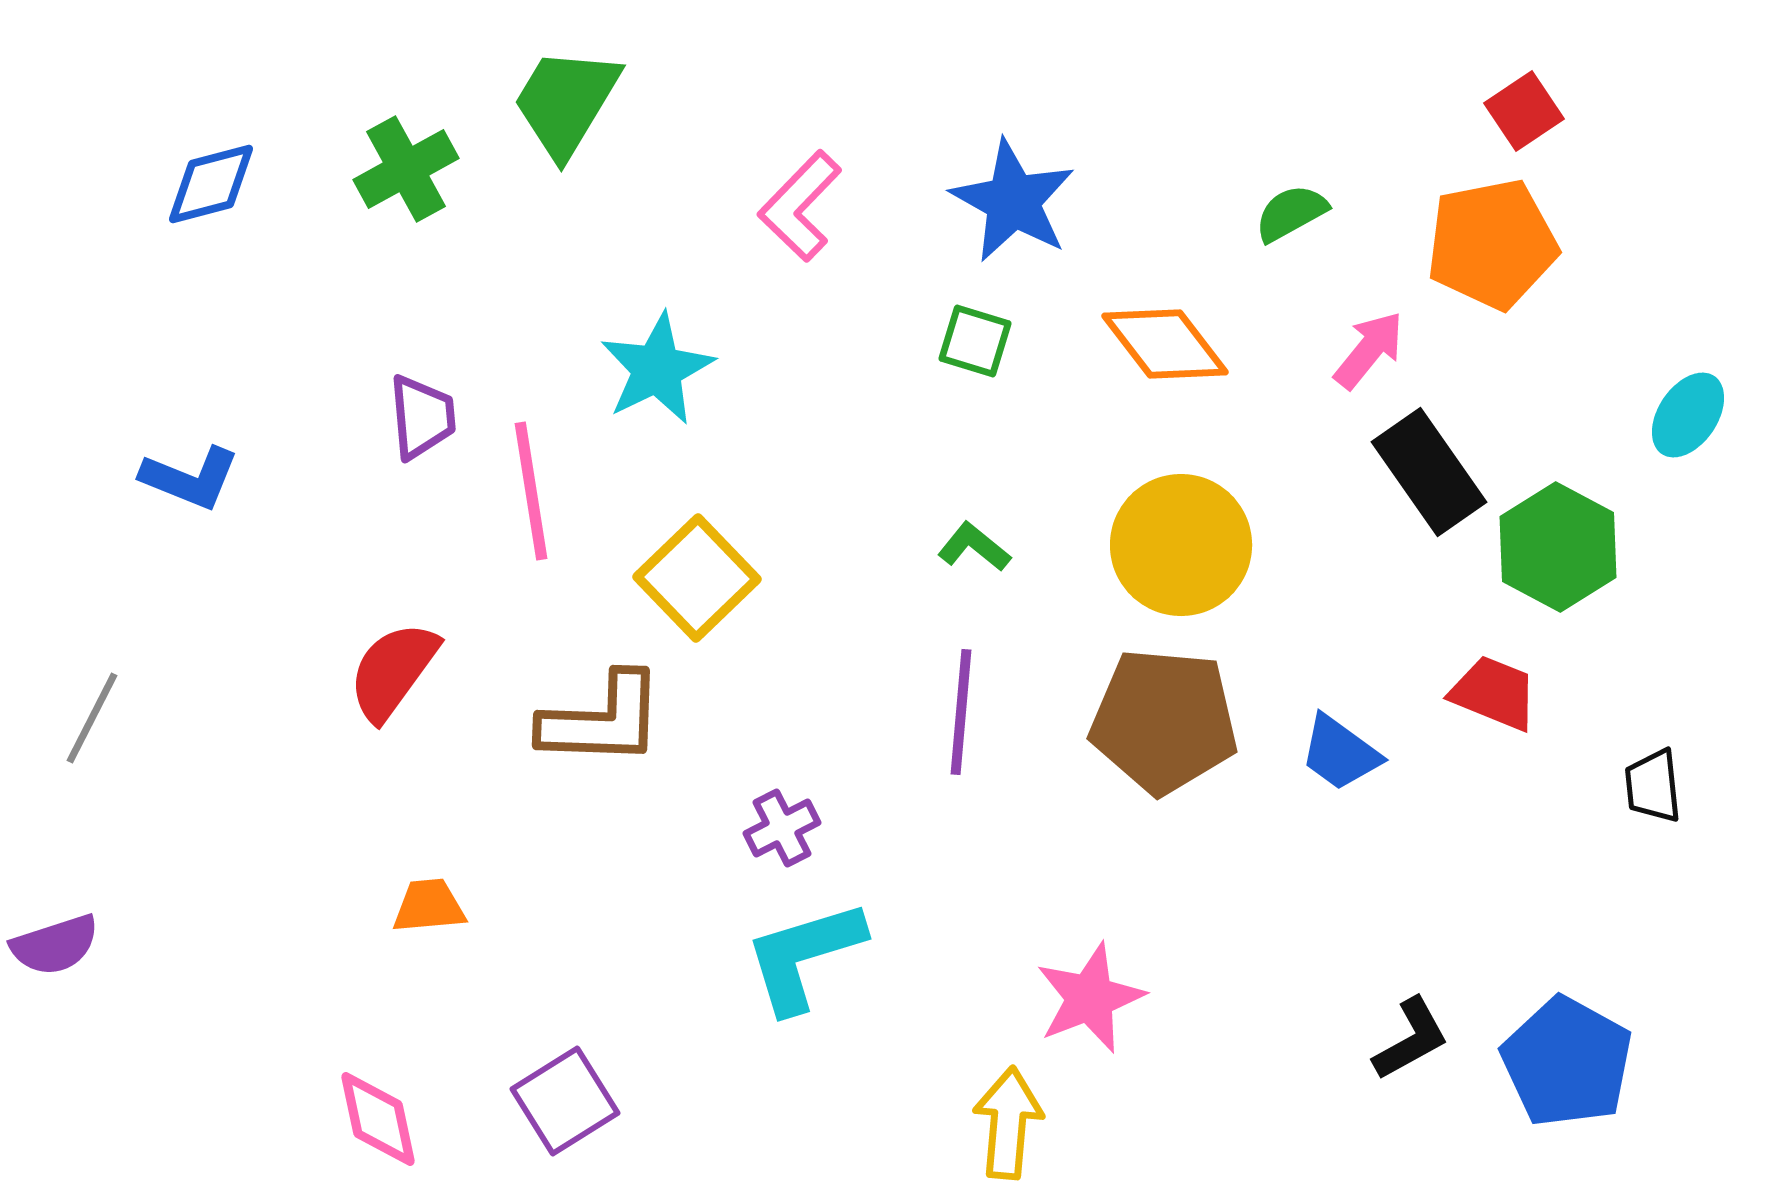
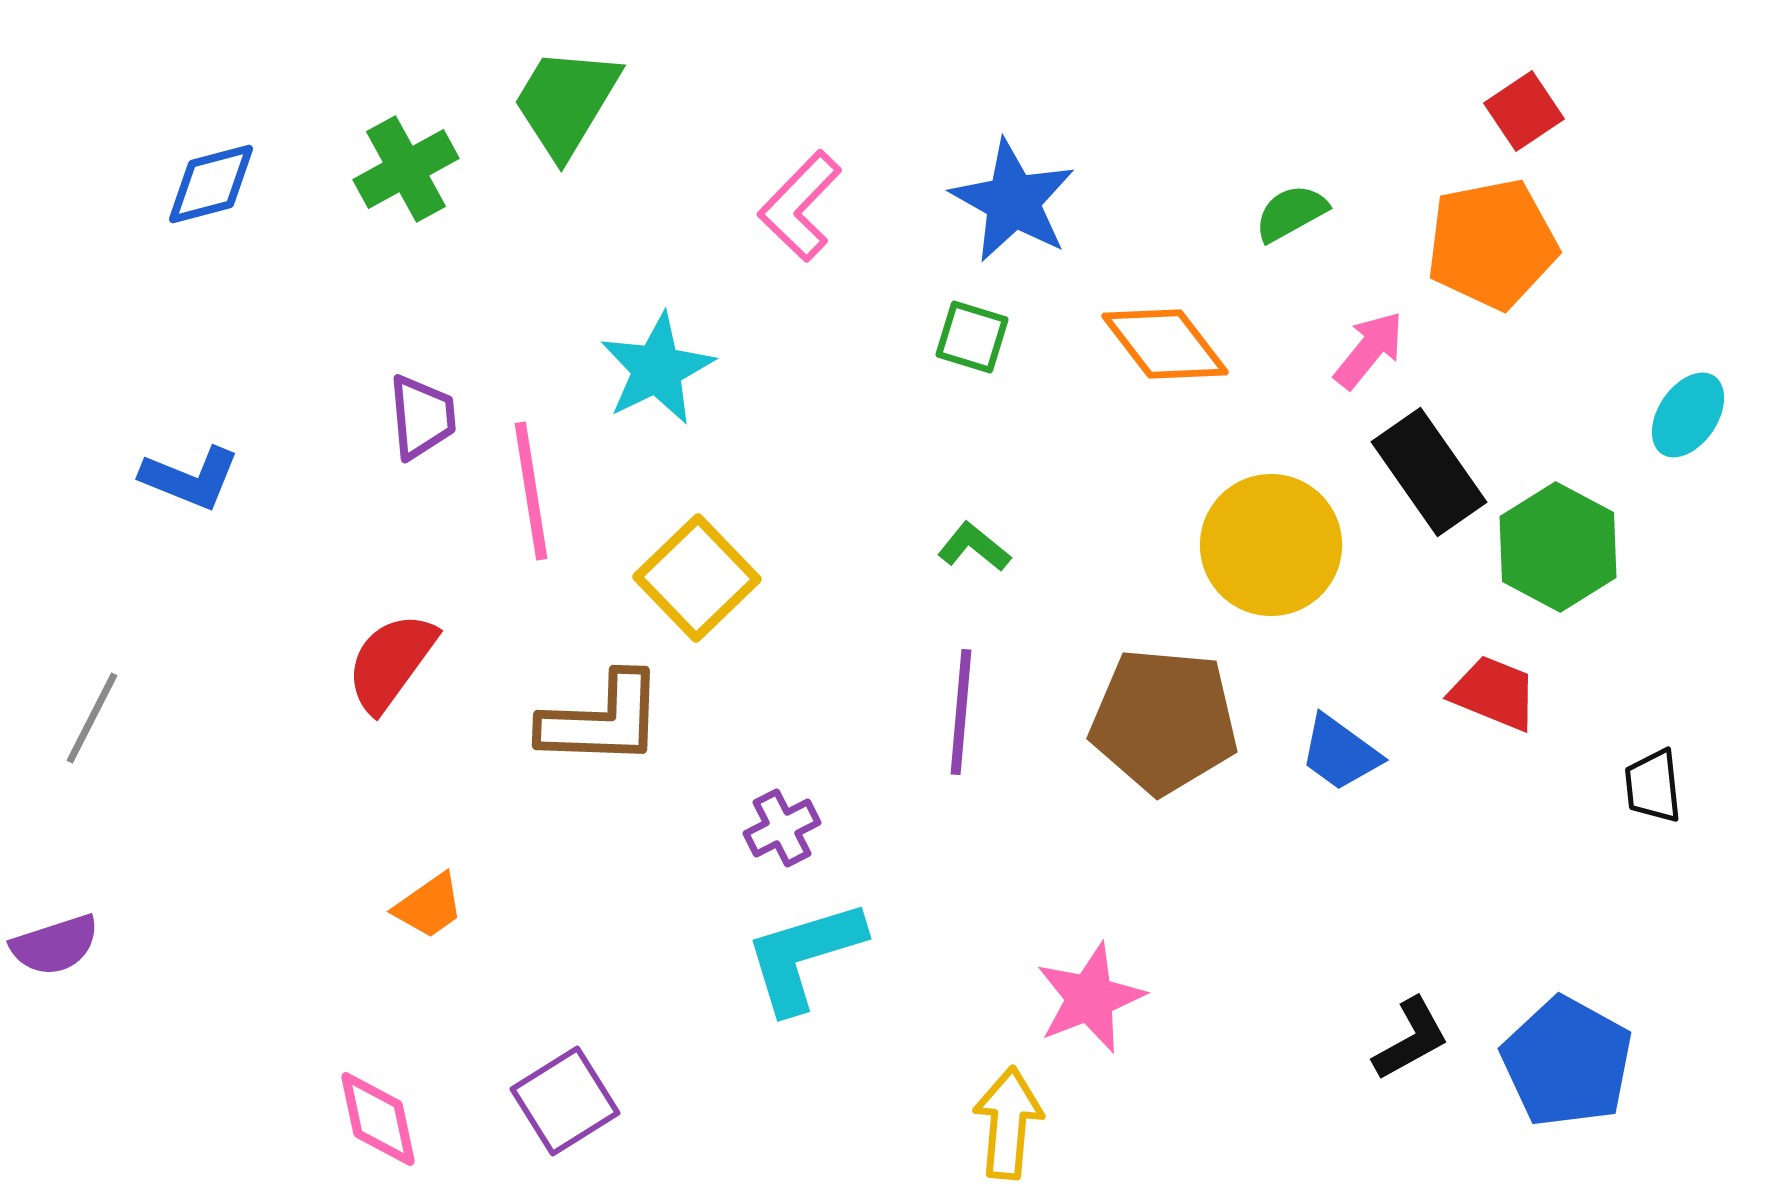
green square: moved 3 px left, 4 px up
yellow circle: moved 90 px right
red semicircle: moved 2 px left, 9 px up
orange trapezoid: rotated 150 degrees clockwise
